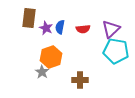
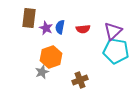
purple triangle: moved 2 px right, 2 px down
gray star: rotated 16 degrees clockwise
brown cross: rotated 21 degrees counterclockwise
